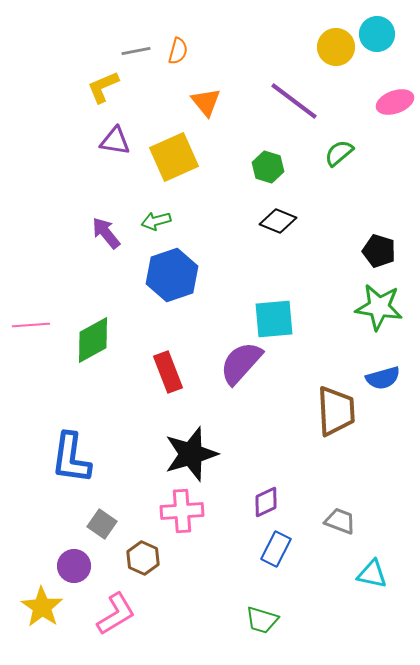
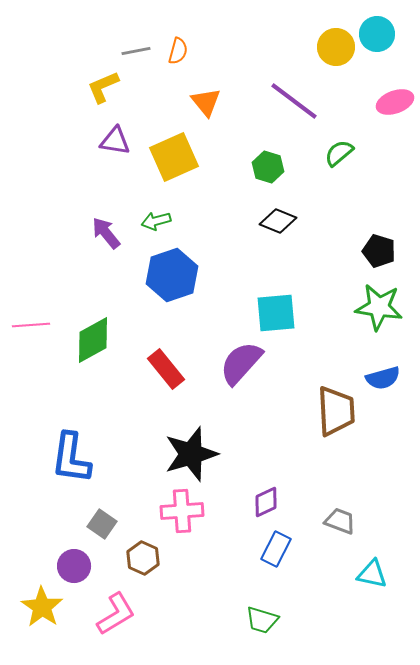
cyan square: moved 2 px right, 6 px up
red rectangle: moved 2 px left, 3 px up; rotated 18 degrees counterclockwise
